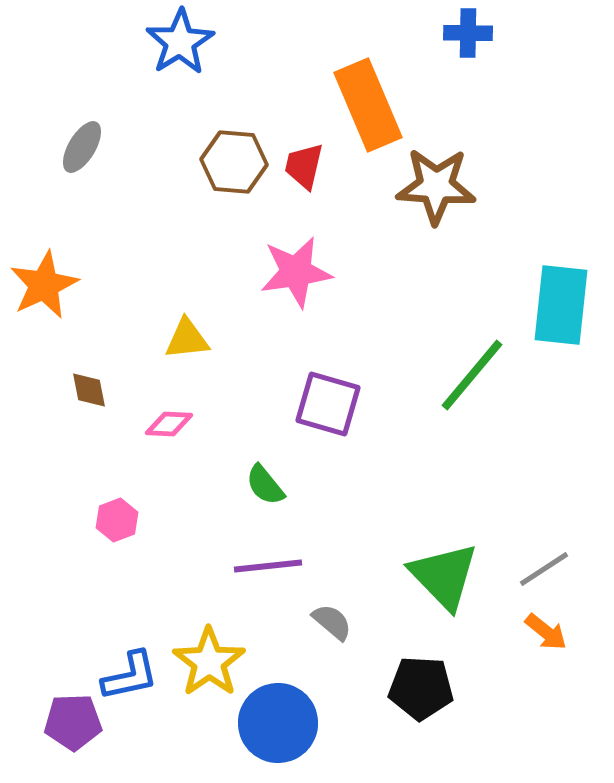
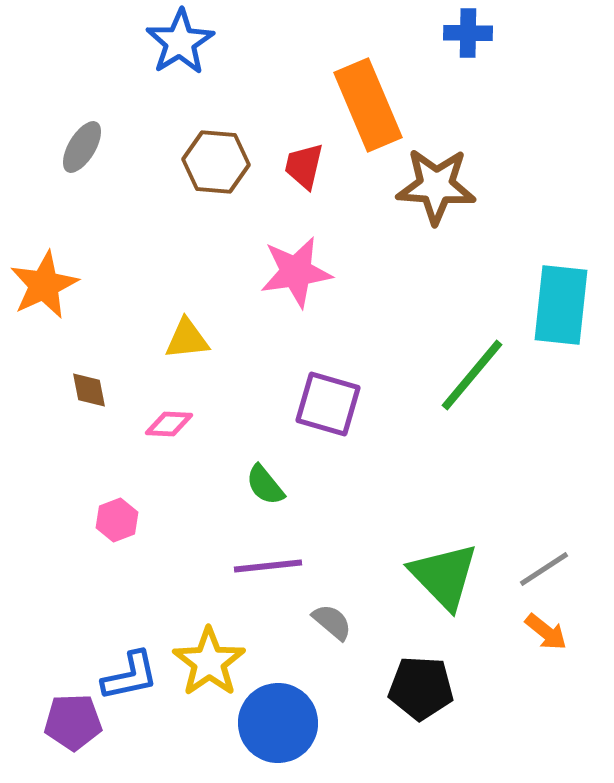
brown hexagon: moved 18 px left
